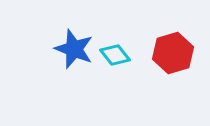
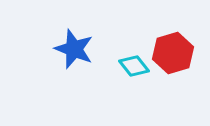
cyan diamond: moved 19 px right, 11 px down
